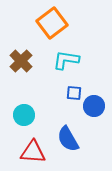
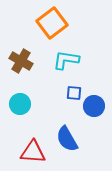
brown cross: rotated 15 degrees counterclockwise
cyan circle: moved 4 px left, 11 px up
blue semicircle: moved 1 px left
